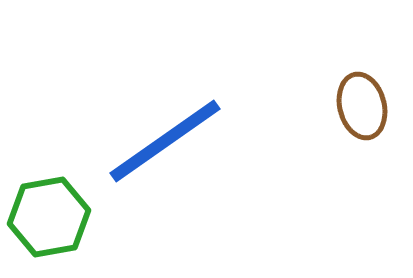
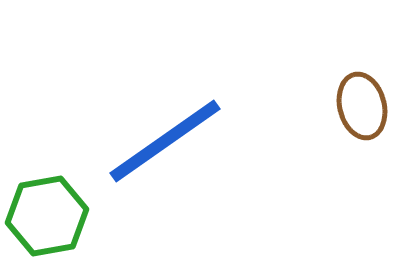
green hexagon: moved 2 px left, 1 px up
